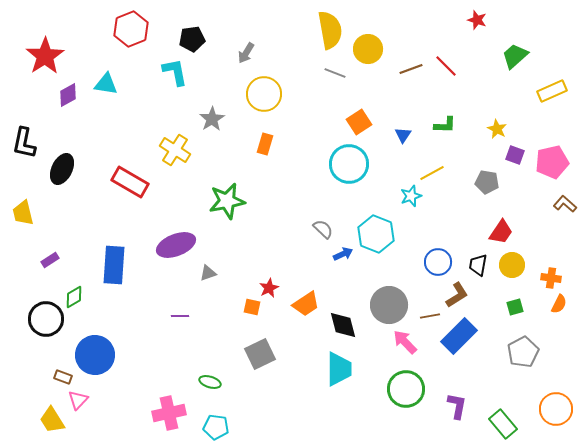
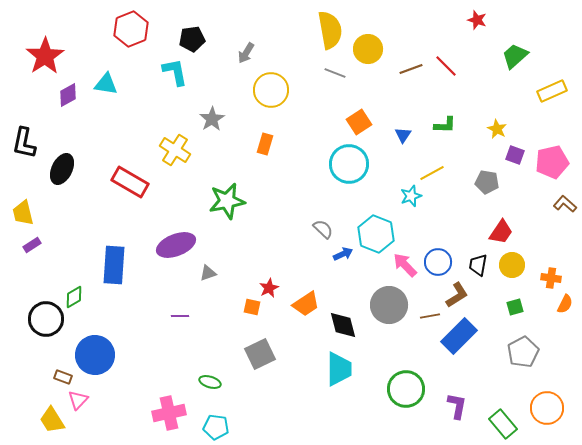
yellow circle at (264, 94): moved 7 px right, 4 px up
purple rectangle at (50, 260): moved 18 px left, 15 px up
orange semicircle at (559, 304): moved 6 px right
pink arrow at (405, 342): moved 77 px up
orange circle at (556, 409): moved 9 px left, 1 px up
